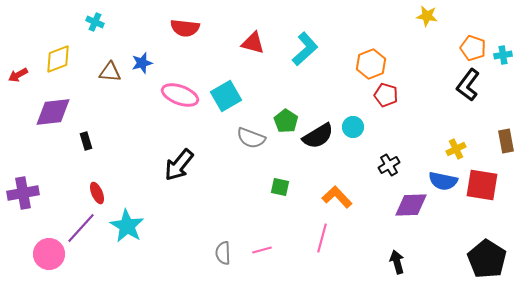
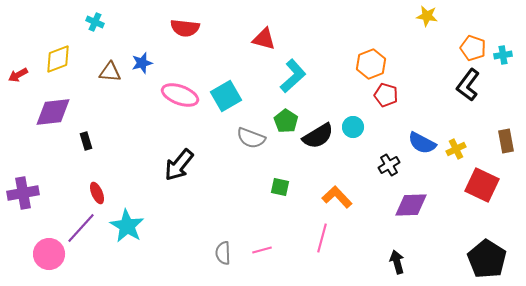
red triangle at (253, 43): moved 11 px right, 4 px up
cyan L-shape at (305, 49): moved 12 px left, 27 px down
blue semicircle at (443, 181): moved 21 px left, 38 px up; rotated 16 degrees clockwise
red square at (482, 185): rotated 16 degrees clockwise
